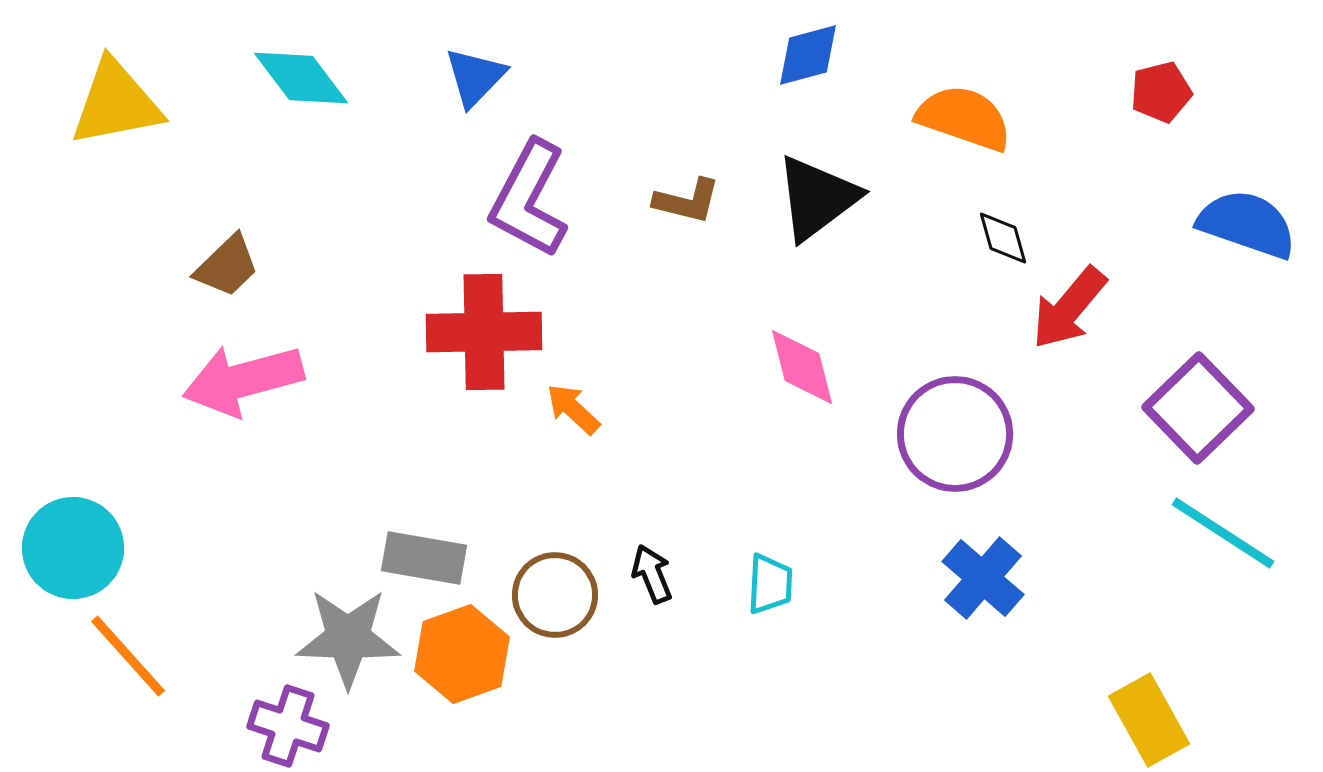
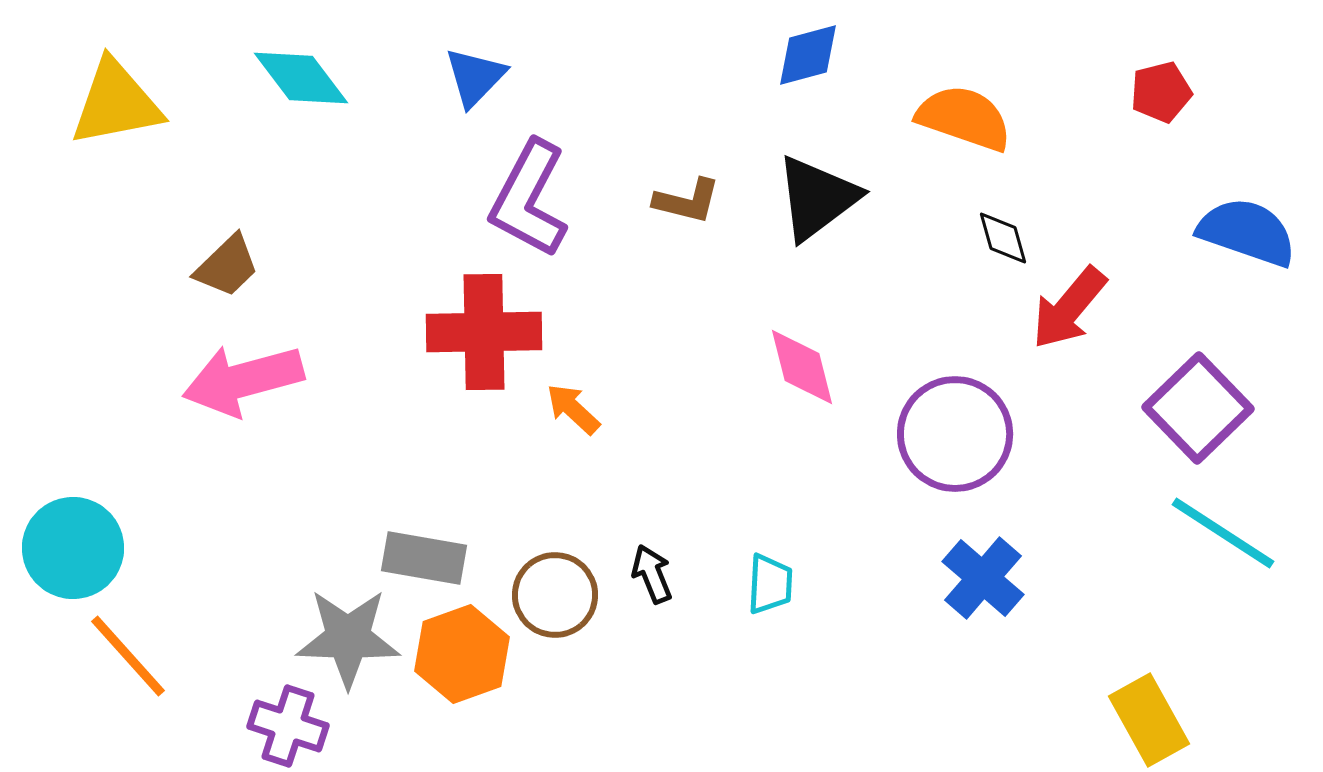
blue semicircle: moved 8 px down
